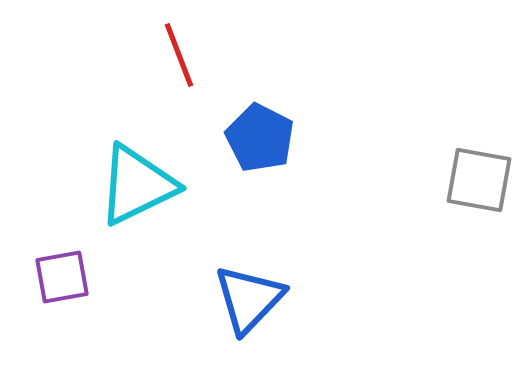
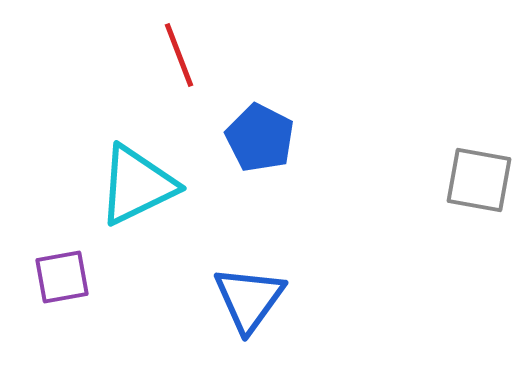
blue triangle: rotated 8 degrees counterclockwise
